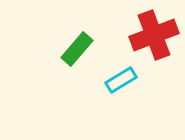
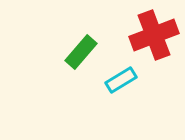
green rectangle: moved 4 px right, 3 px down
